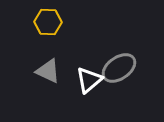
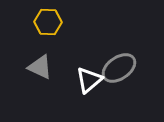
gray triangle: moved 8 px left, 4 px up
